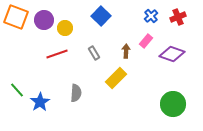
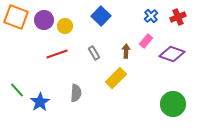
yellow circle: moved 2 px up
